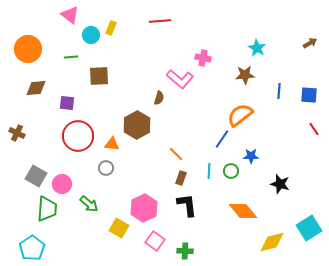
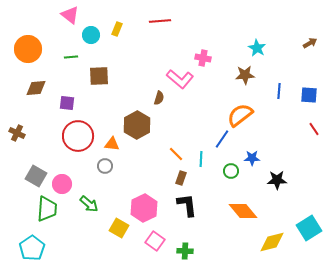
yellow rectangle at (111, 28): moved 6 px right, 1 px down
blue star at (251, 156): moved 1 px right, 2 px down
gray circle at (106, 168): moved 1 px left, 2 px up
cyan line at (209, 171): moved 8 px left, 12 px up
black star at (280, 184): moved 3 px left, 4 px up; rotated 18 degrees counterclockwise
